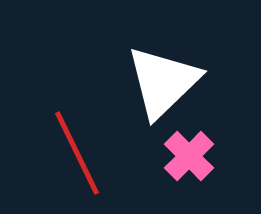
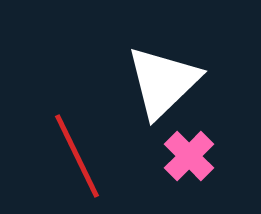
red line: moved 3 px down
